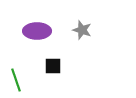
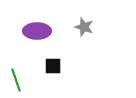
gray star: moved 2 px right, 3 px up
